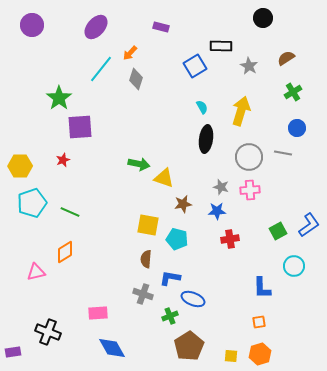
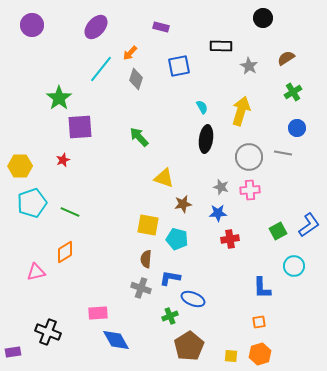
blue square at (195, 66): moved 16 px left; rotated 20 degrees clockwise
green arrow at (139, 164): moved 27 px up; rotated 145 degrees counterclockwise
blue star at (217, 211): moved 1 px right, 2 px down
gray cross at (143, 294): moved 2 px left, 6 px up
blue diamond at (112, 348): moved 4 px right, 8 px up
